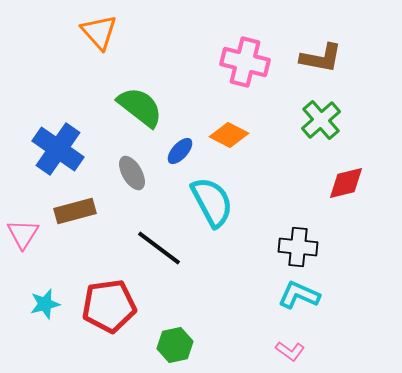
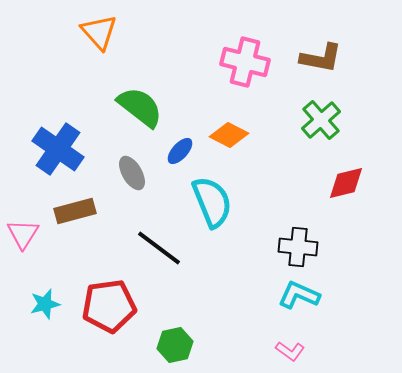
cyan semicircle: rotated 6 degrees clockwise
